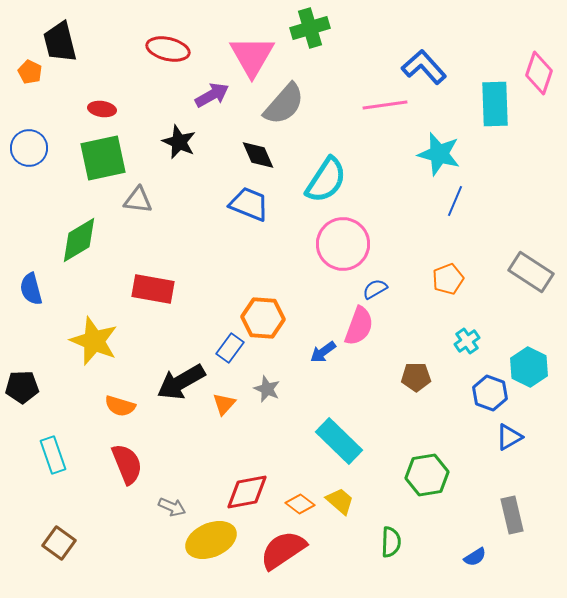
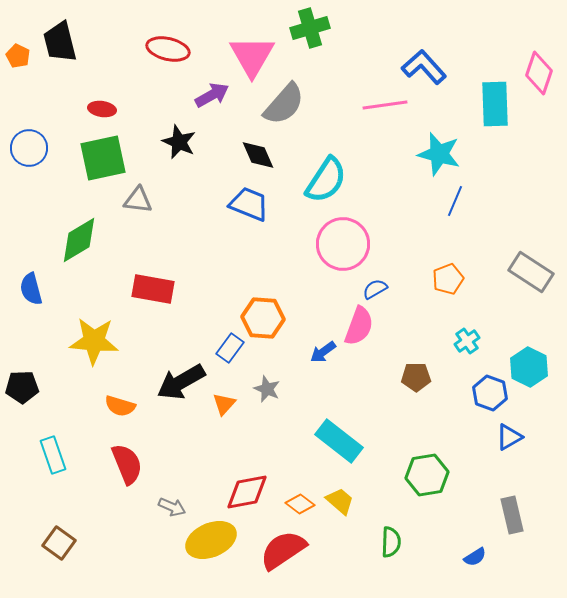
orange pentagon at (30, 72): moved 12 px left, 16 px up
yellow star at (94, 341): rotated 18 degrees counterclockwise
cyan rectangle at (339, 441): rotated 6 degrees counterclockwise
